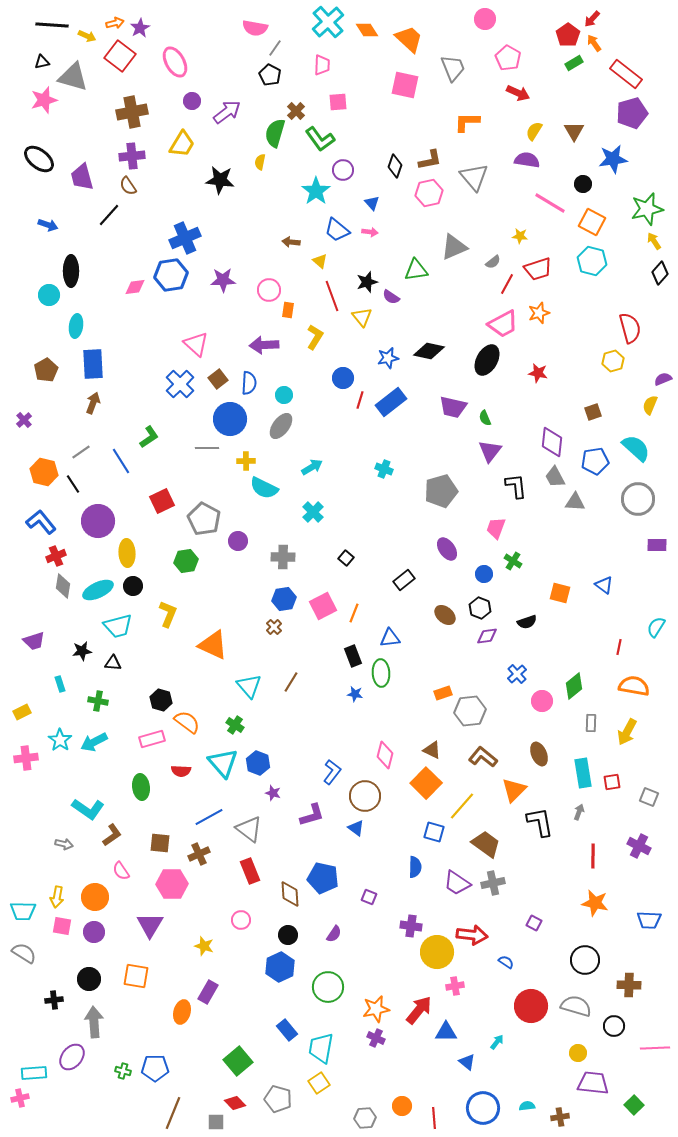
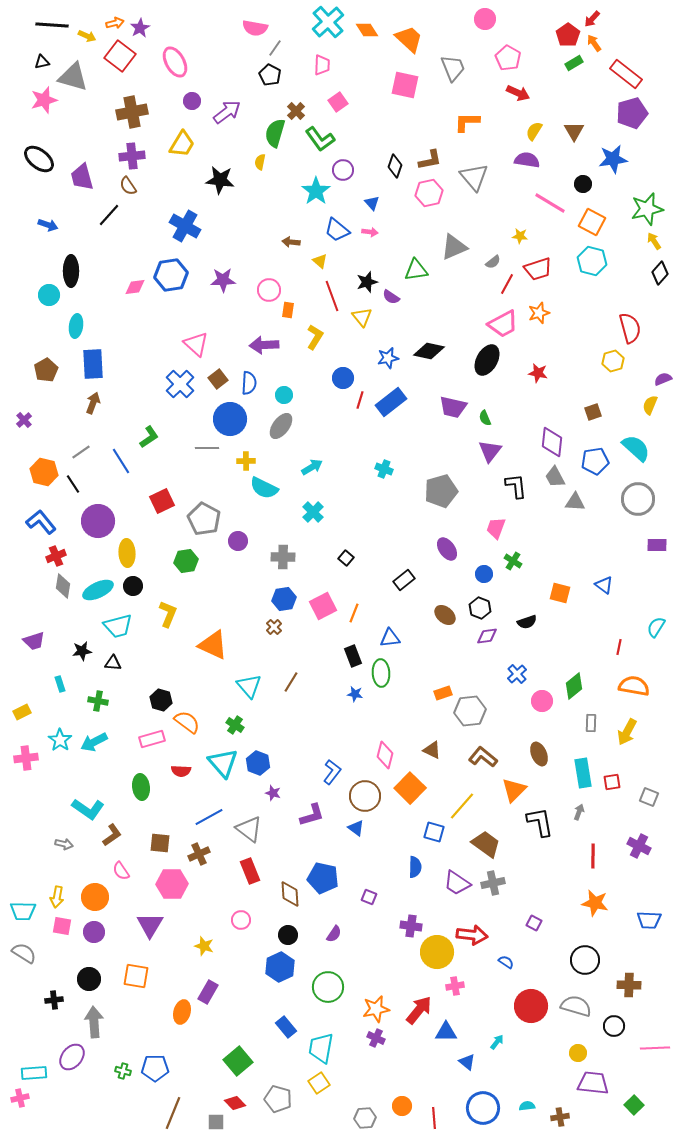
pink square at (338, 102): rotated 30 degrees counterclockwise
blue cross at (185, 238): moved 12 px up; rotated 36 degrees counterclockwise
orange square at (426, 783): moved 16 px left, 5 px down
blue rectangle at (287, 1030): moved 1 px left, 3 px up
